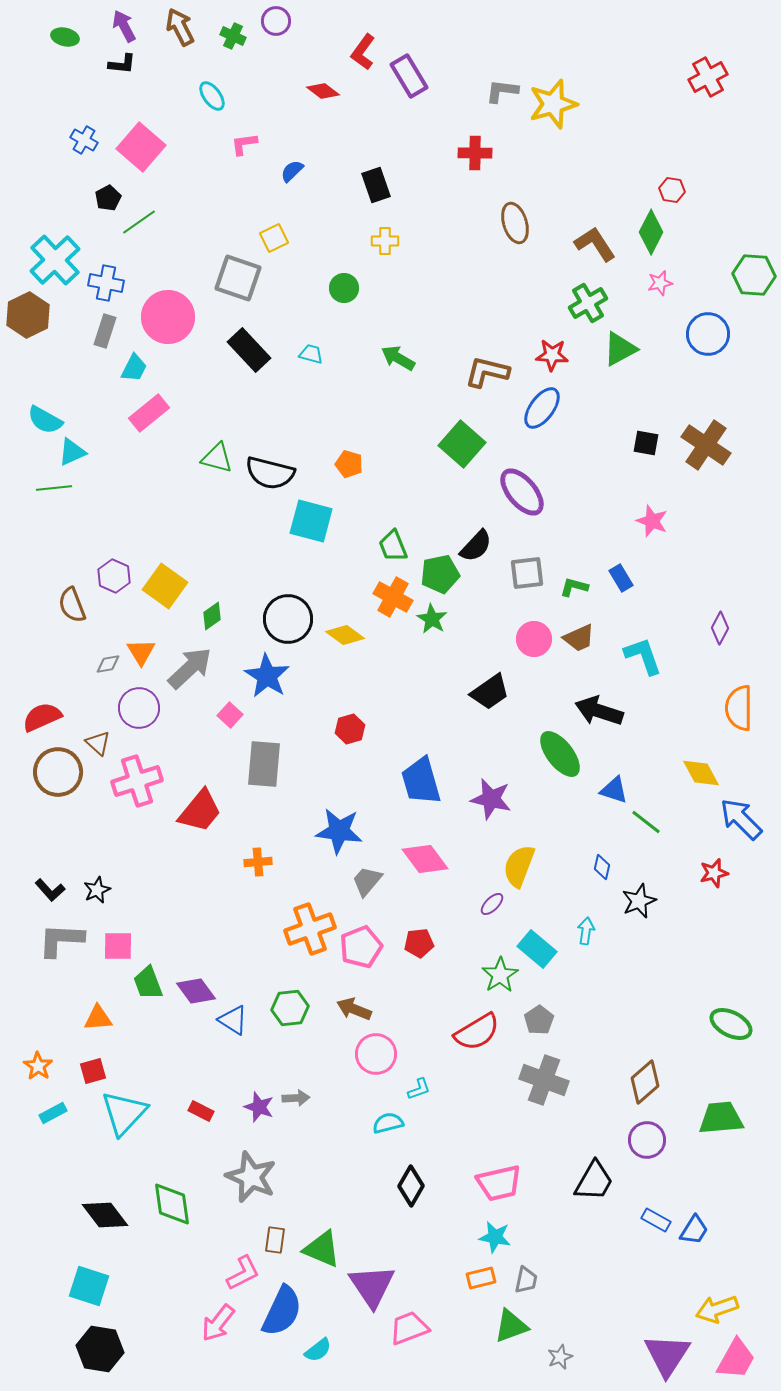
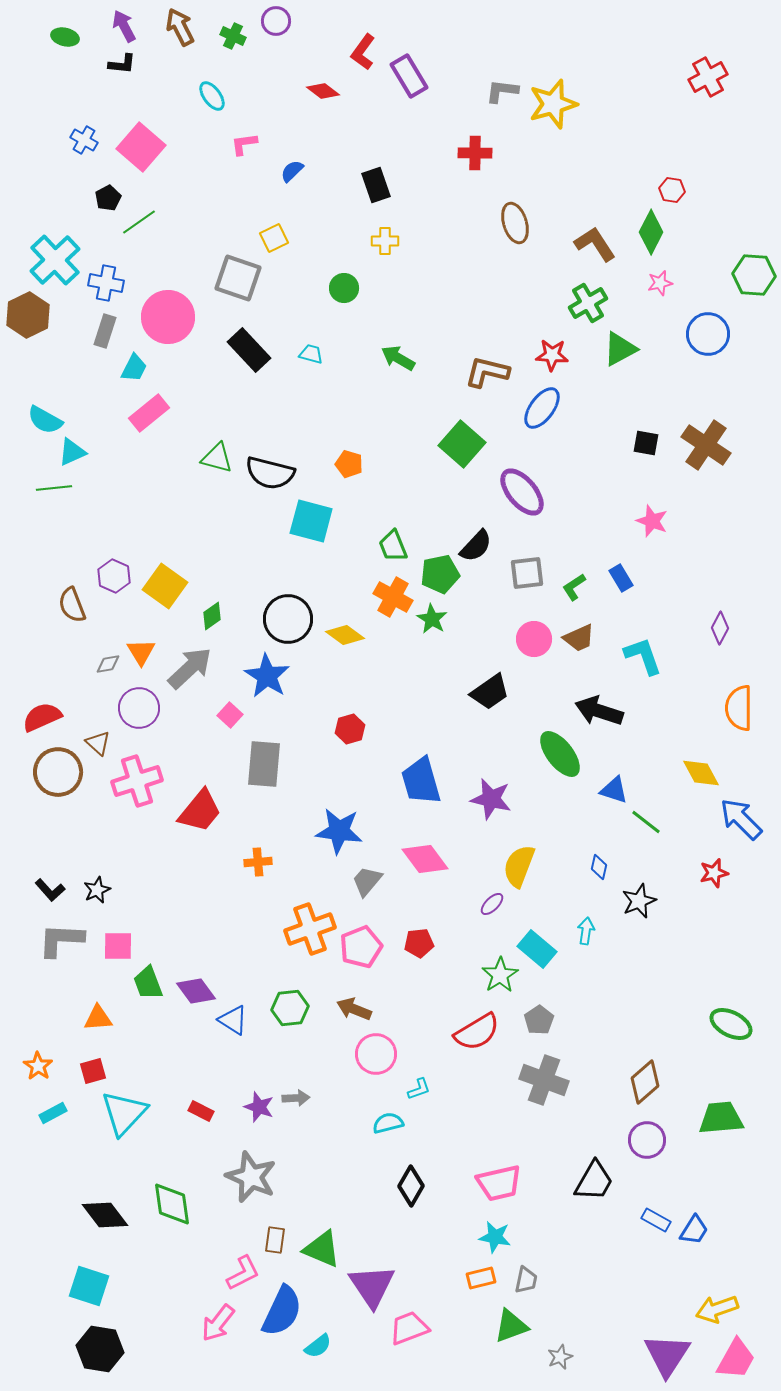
green L-shape at (574, 587): rotated 48 degrees counterclockwise
blue diamond at (602, 867): moved 3 px left
cyan semicircle at (318, 1350): moved 4 px up
